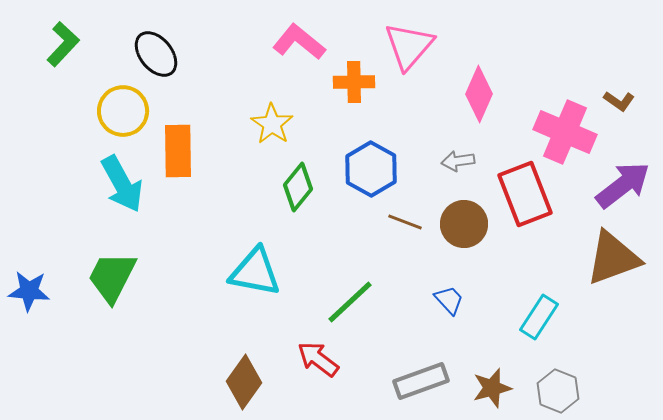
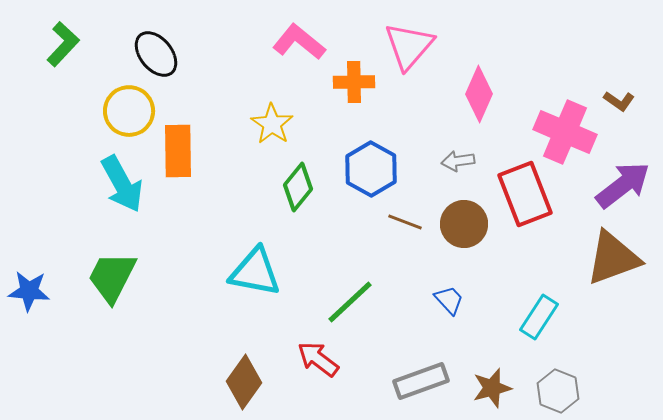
yellow circle: moved 6 px right
